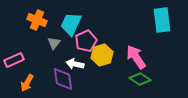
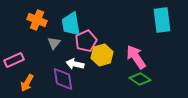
cyan trapezoid: rotated 35 degrees counterclockwise
